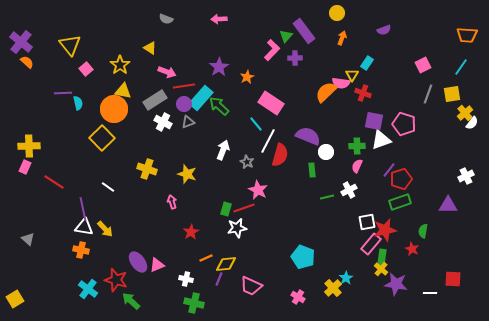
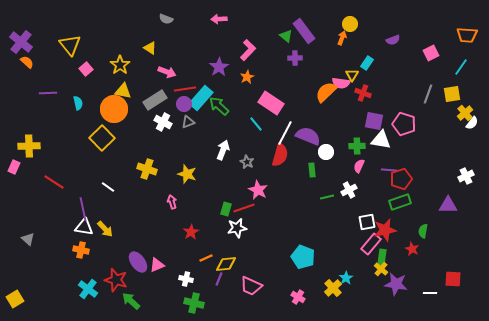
yellow circle at (337, 13): moved 13 px right, 11 px down
purple semicircle at (384, 30): moved 9 px right, 10 px down
green triangle at (286, 36): rotated 32 degrees counterclockwise
pink L-shape at (272, 50): moved 24 px left
pink square at (423, 65): moved 8 px right, 12 px up
red line at (184, 86): moved 1 px right, 3 px down
purple line at (63, 93): moved 15 px left
white triangle at (381, 140): rotated 30 degrees clockwise
white line at (268, 141): moved 17 px right, 8 px up
pink semicircle at (357, 166): moved 2 px right
pink rectangle at (25, 167): moved 11 px left
purple line at (389, 170): rotated 56 degrees clockwise
